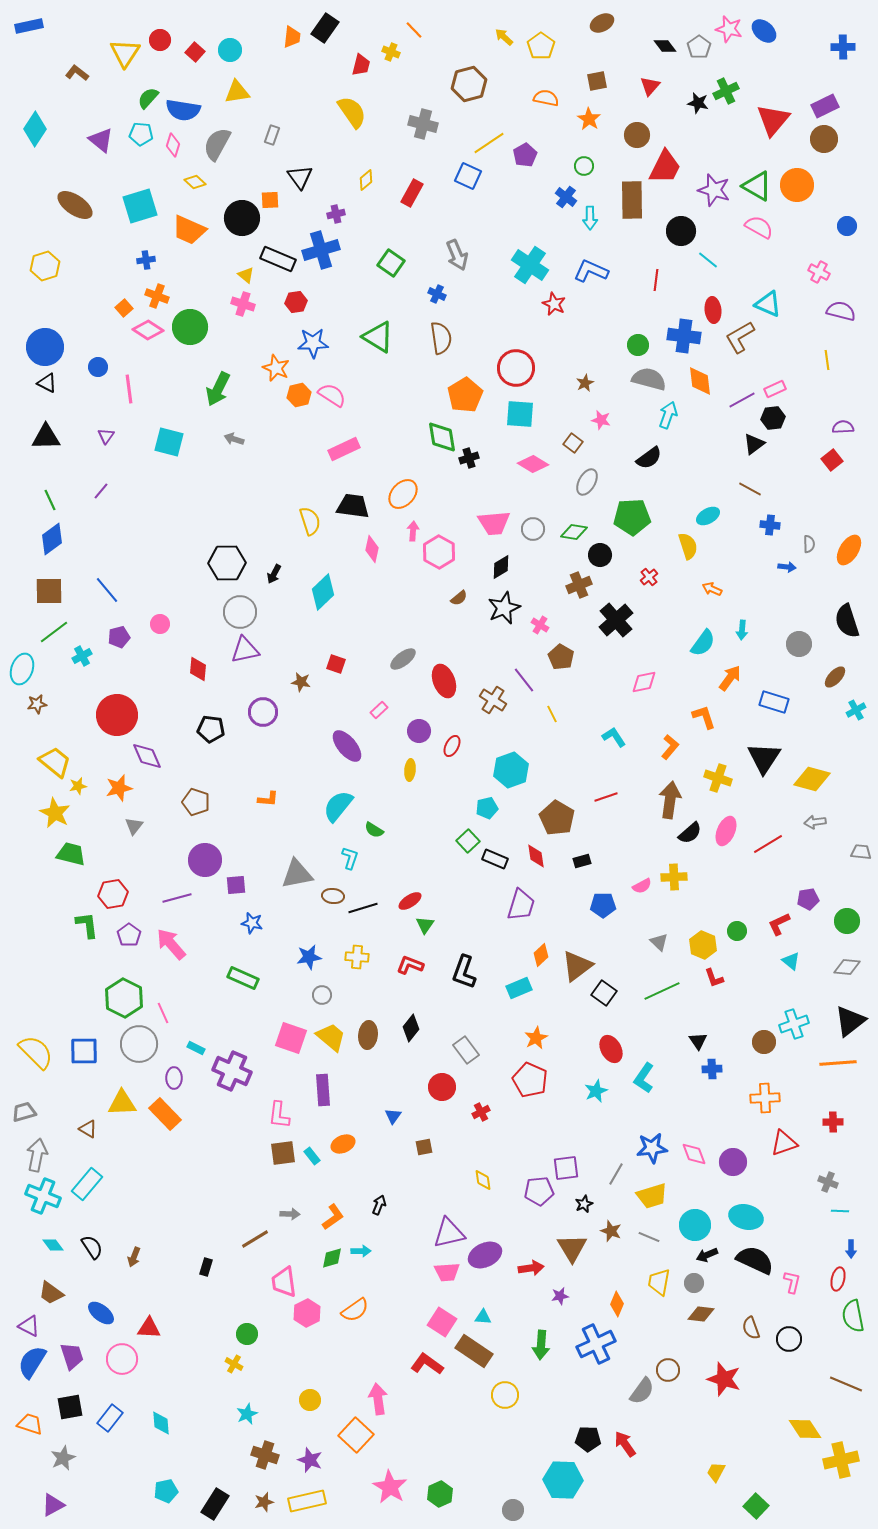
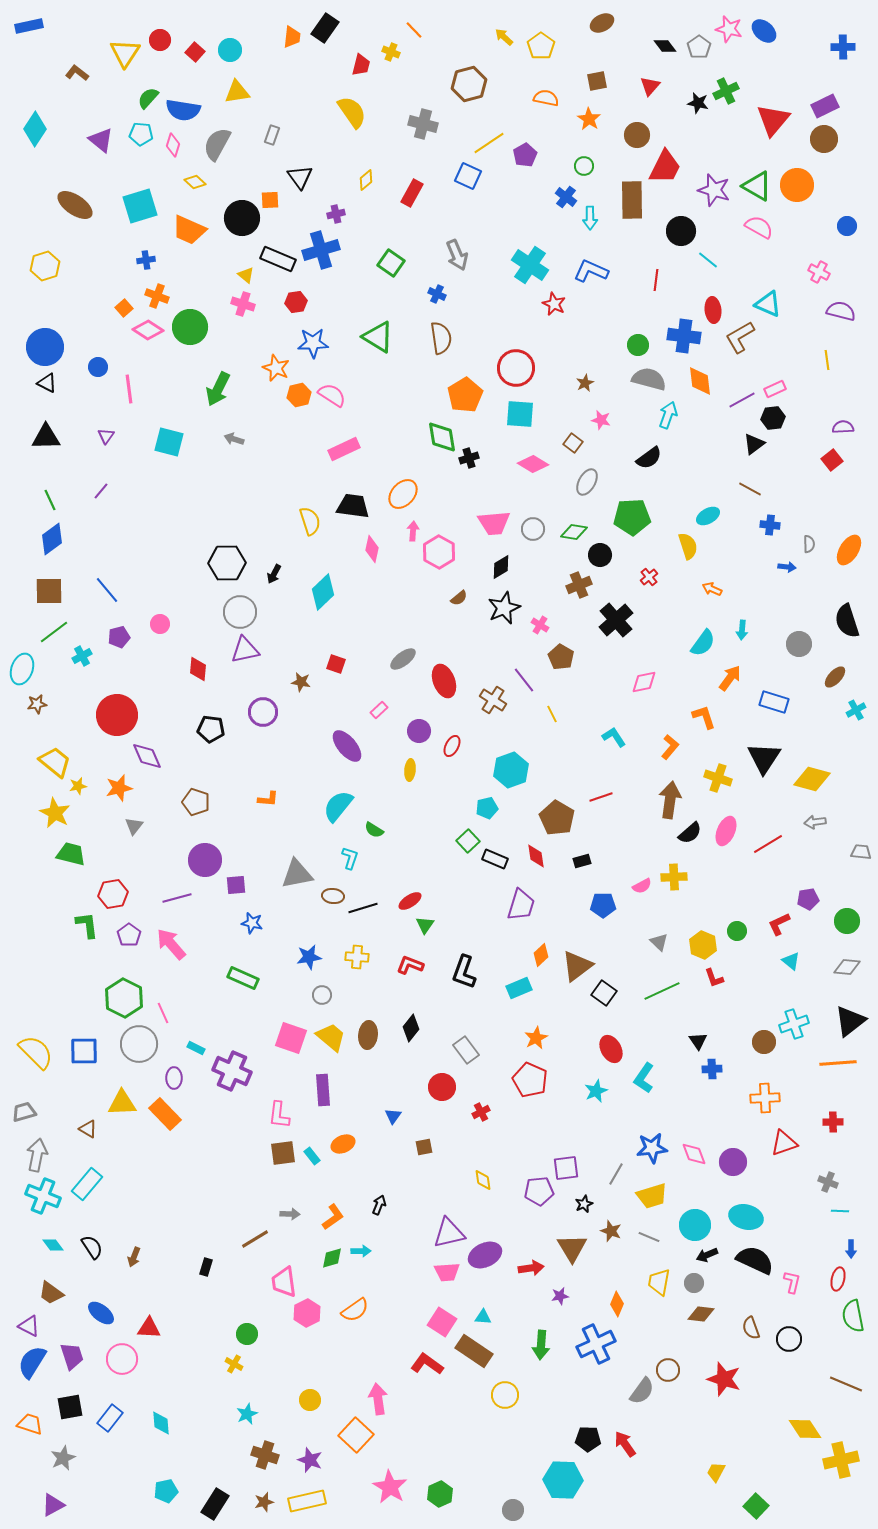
red line at (606, 797): moved 5 px left
